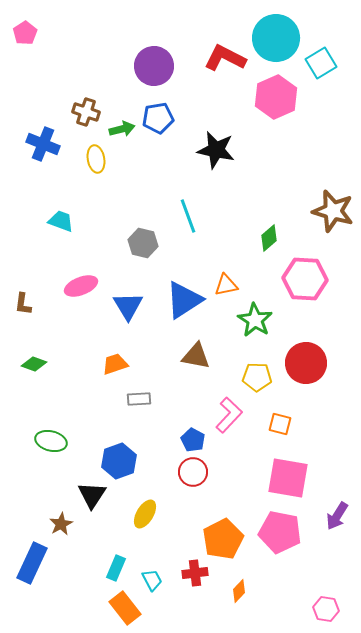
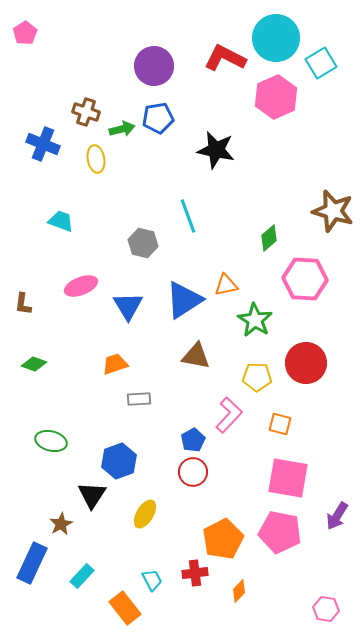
blue pentagon at (193, 440): rotated 15 degrees clockwise
cyan rectangle at (116, 568): moved 34 px left, 8 px down; rotated 20 degrees clockwise
